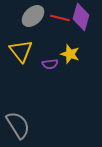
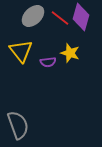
red line: rotated 24 degrees clockwise
yellow star: moved 1 px up
purple semicircle: moved 2 px left, 2 px up
gray semicircle: rotated 12 degrees clockwise
